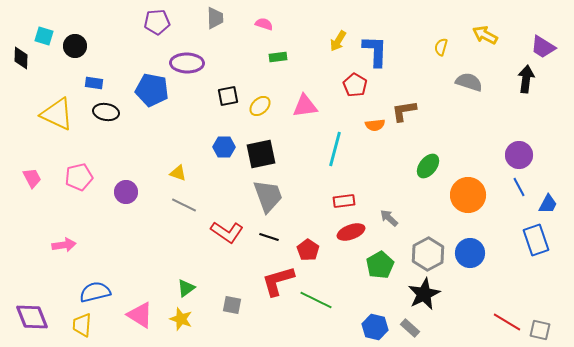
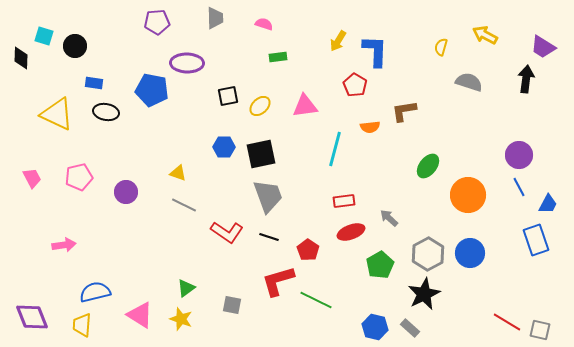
orange semicircle at (375, 125): moved 5 px left, 2 px down
